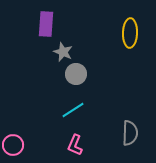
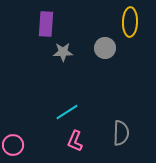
yellow ellipse: moved 11 px up
gray star: rotated 24 degrees counterclockwise
gray circle: moved 29 px right, 26 px up
cyan line: moved 6 px left, 2 px down
gray semicircle: moved 9 px left
pink L-shape: moved 4 px up
